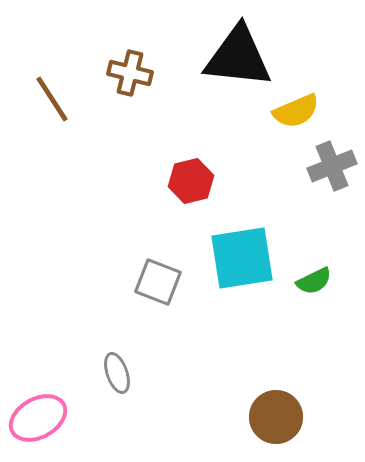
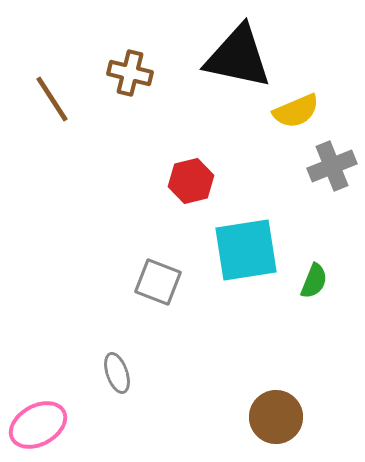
black triangle: rotated 6 degrees clockwise
cyan square: moved 4 px right, 8 px up
green semicircle: rotated 42 degrees counterclockwise
pink ellipse: moved 7 px down
